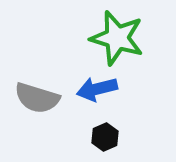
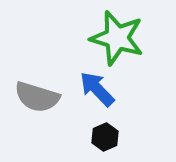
blue arrow: rotated 60 degrees clockwise
gray semicircle: moved 1 px up
